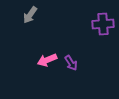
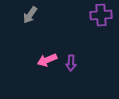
purple cross: moved 2 px left, 9 px up
purple arrow: rotated 35 degrees clockwise
